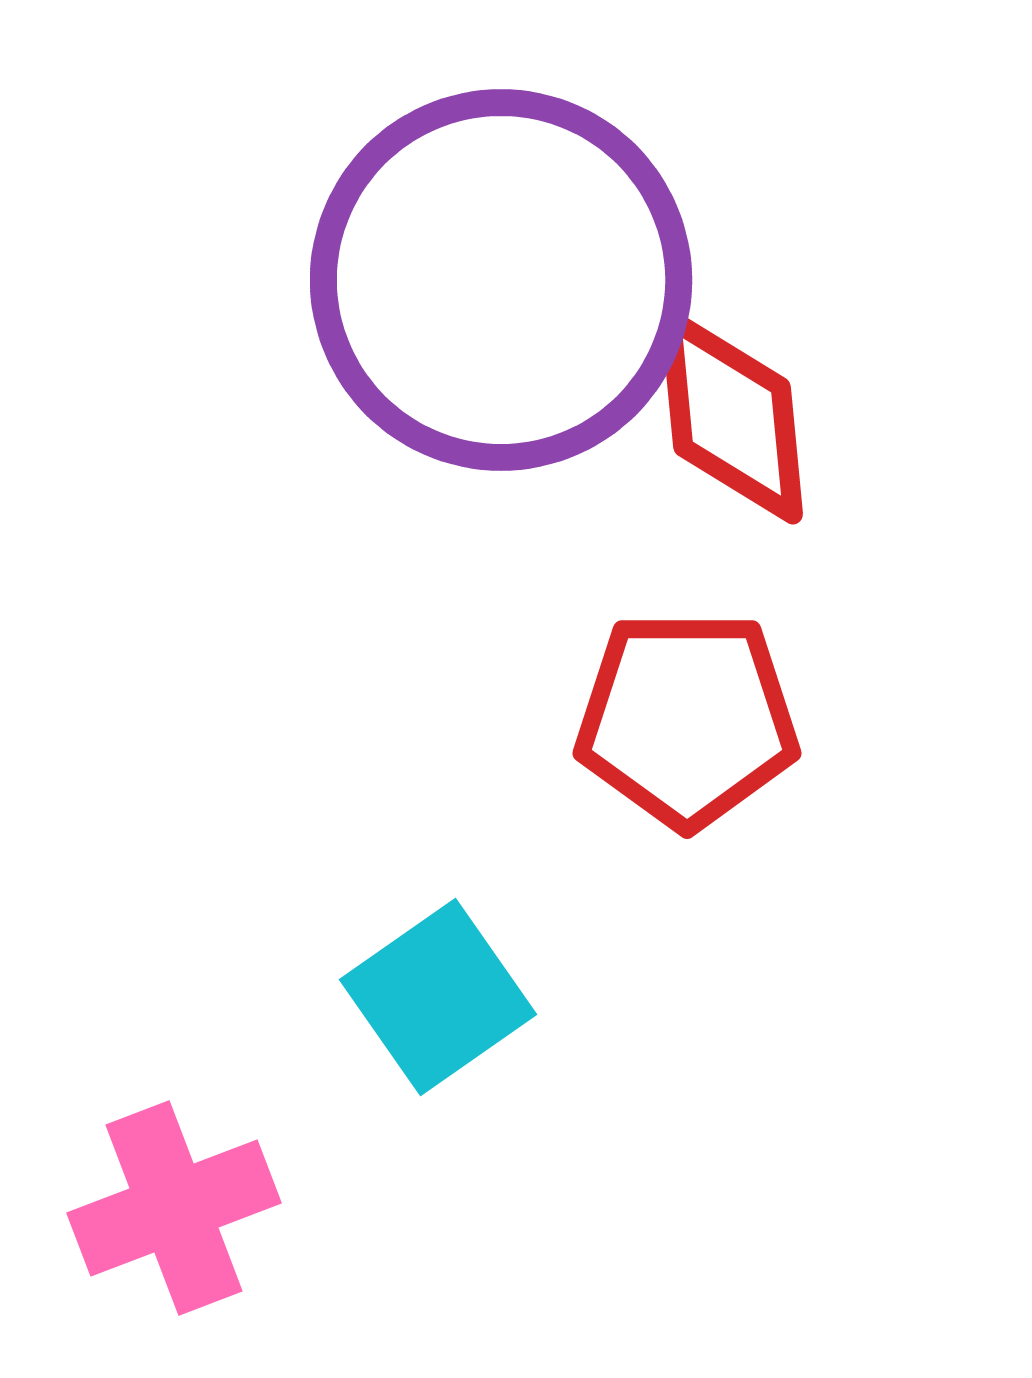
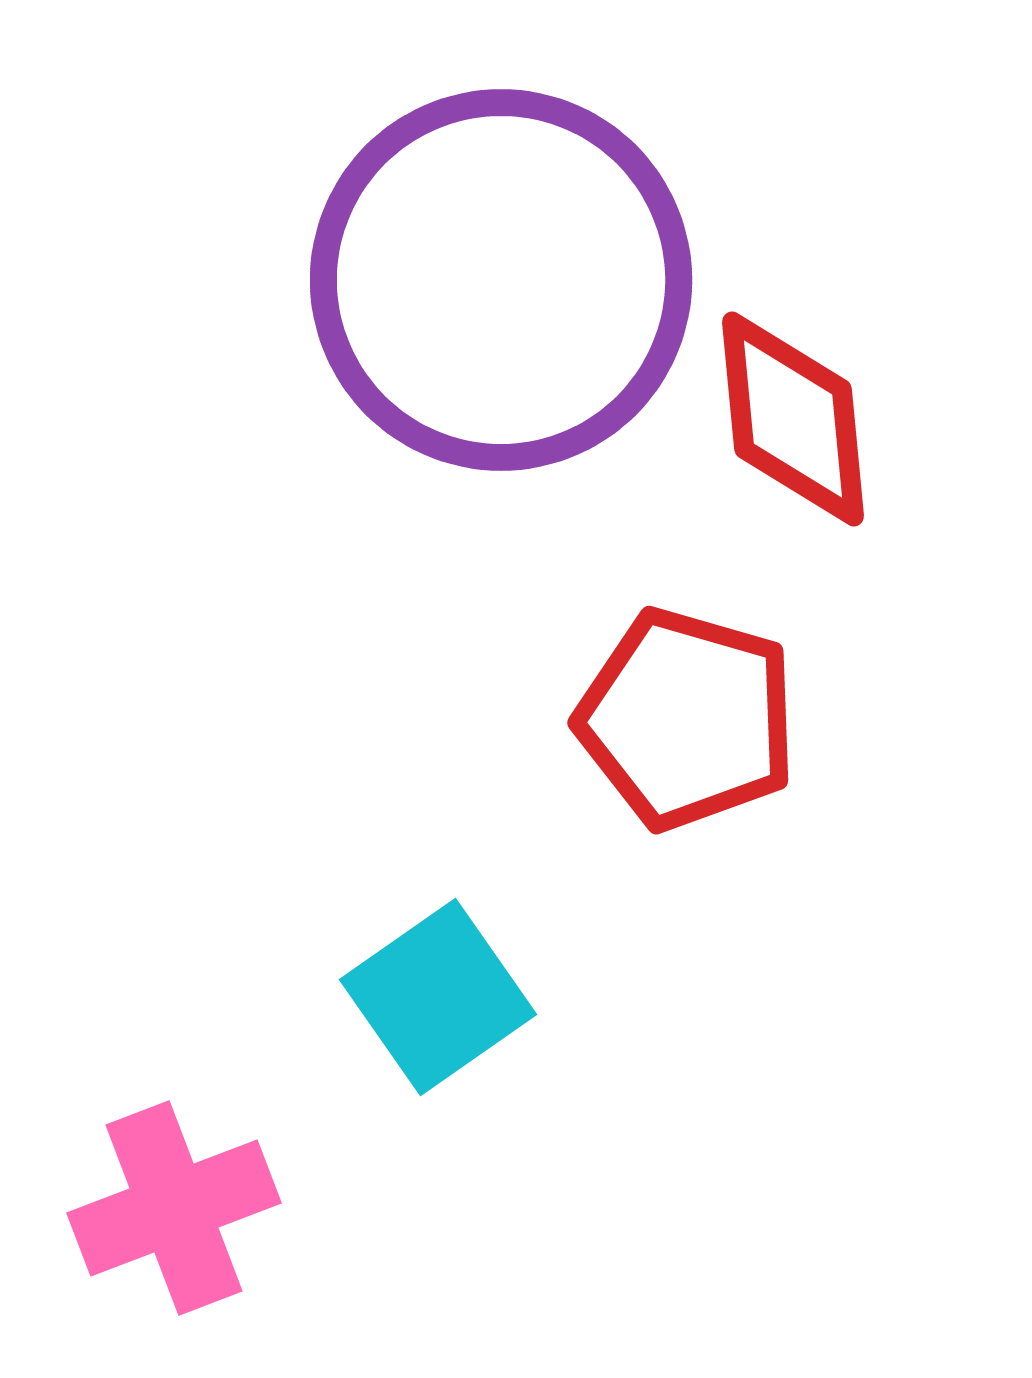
red diamond: moved 61 px right, 2 px down
red pentagon: rotated 16 degrees clockwise
